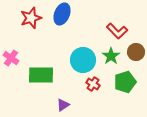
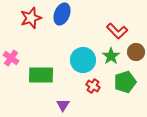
red cross: moved 2 px down
purple triangle: rotated 24 degrees counterclockwise
